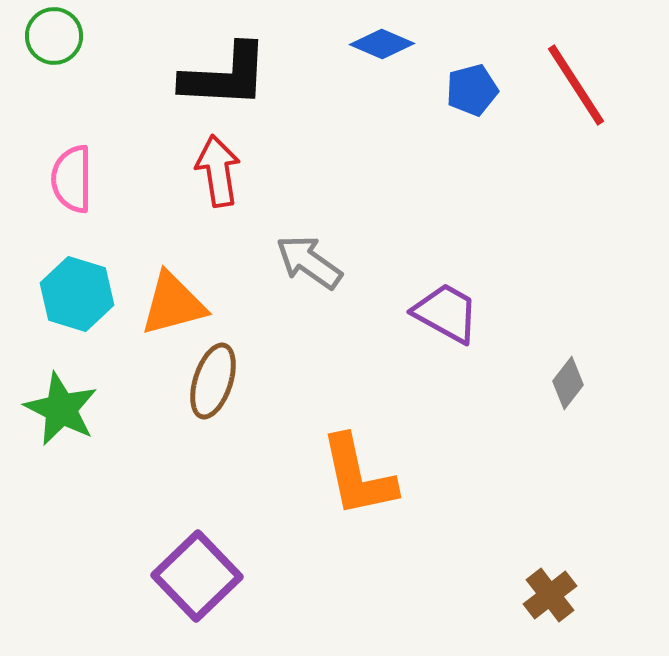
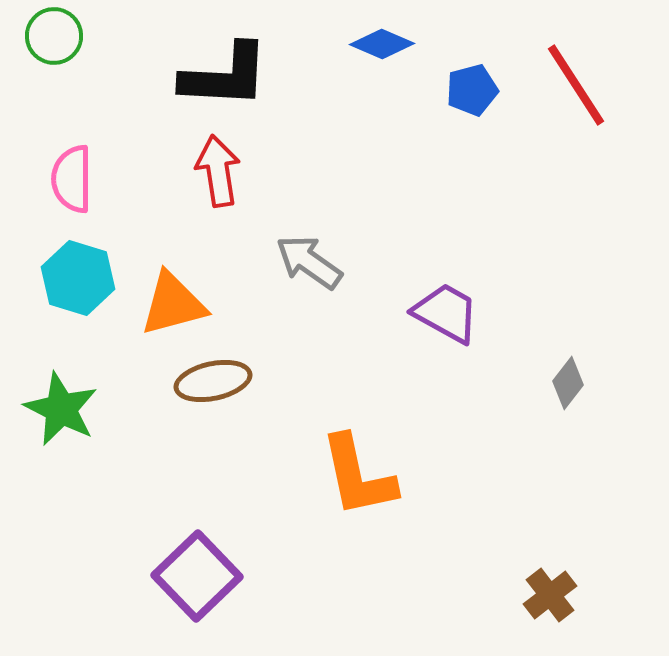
cyan hexagon: moved 1 px right, 16 px up
brown ellipse: rotated 60 degrees clockwise
